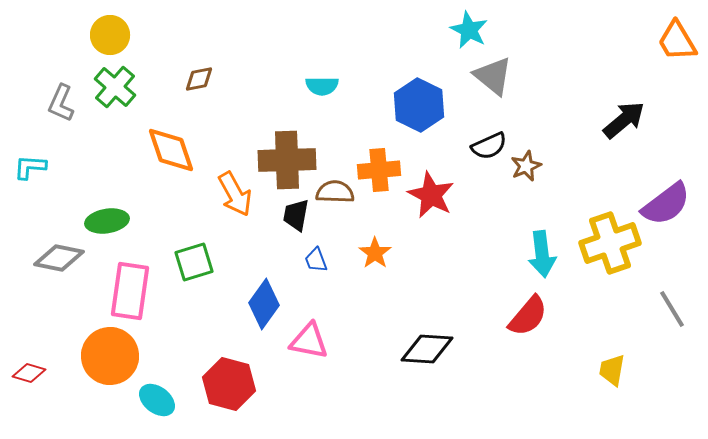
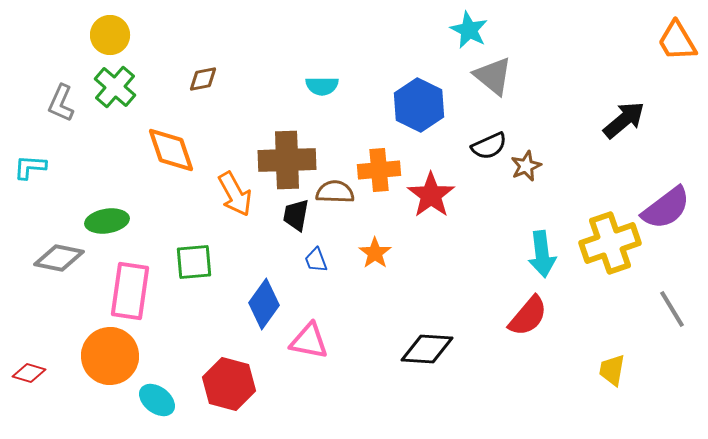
brown diamond: moved 4 px right
red star: rotated 9 degrees clockwise
purple semicircle: moved 4 px down
green square: rotated 12 degrees clockwise
